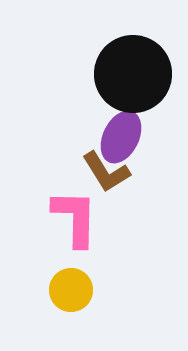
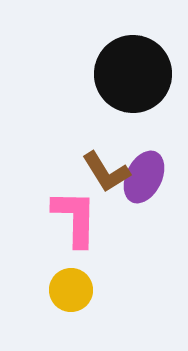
purple ellipse: moved 23 px right, 40 px down
